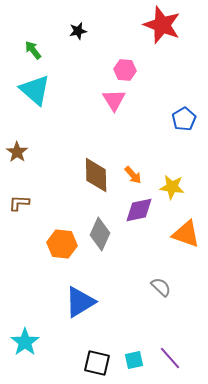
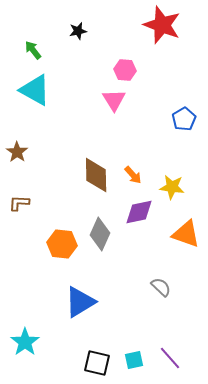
cyan triangle: rotated 12 degrees counterclockwise
purple diamond: moved 2 px down
